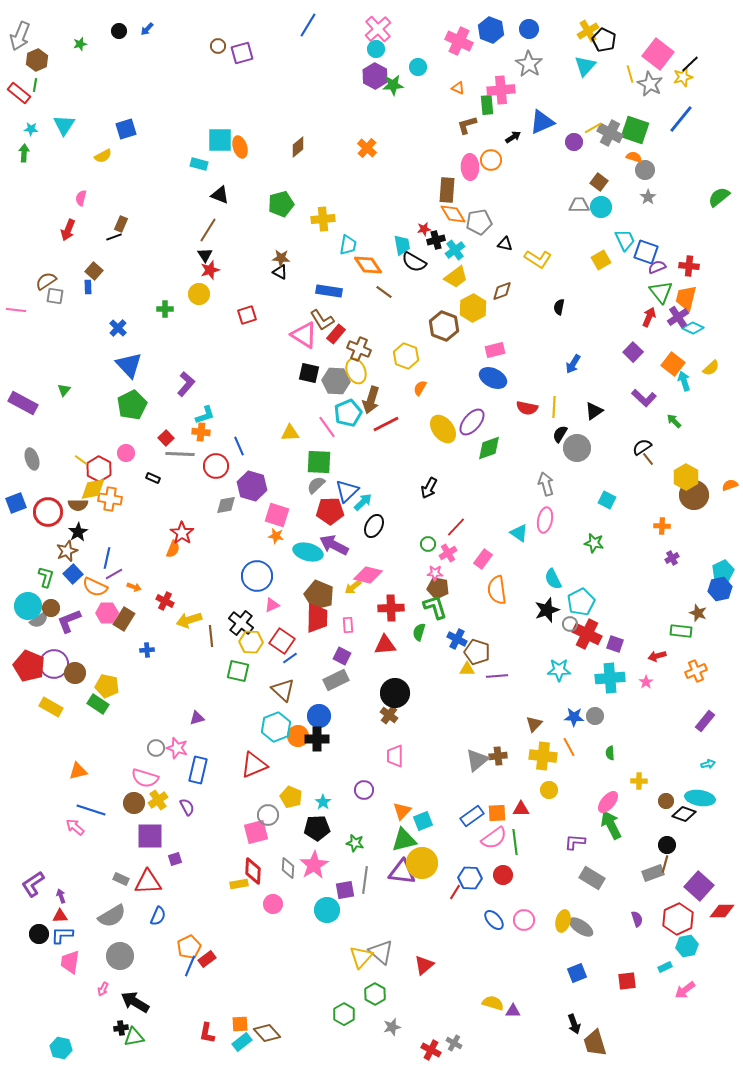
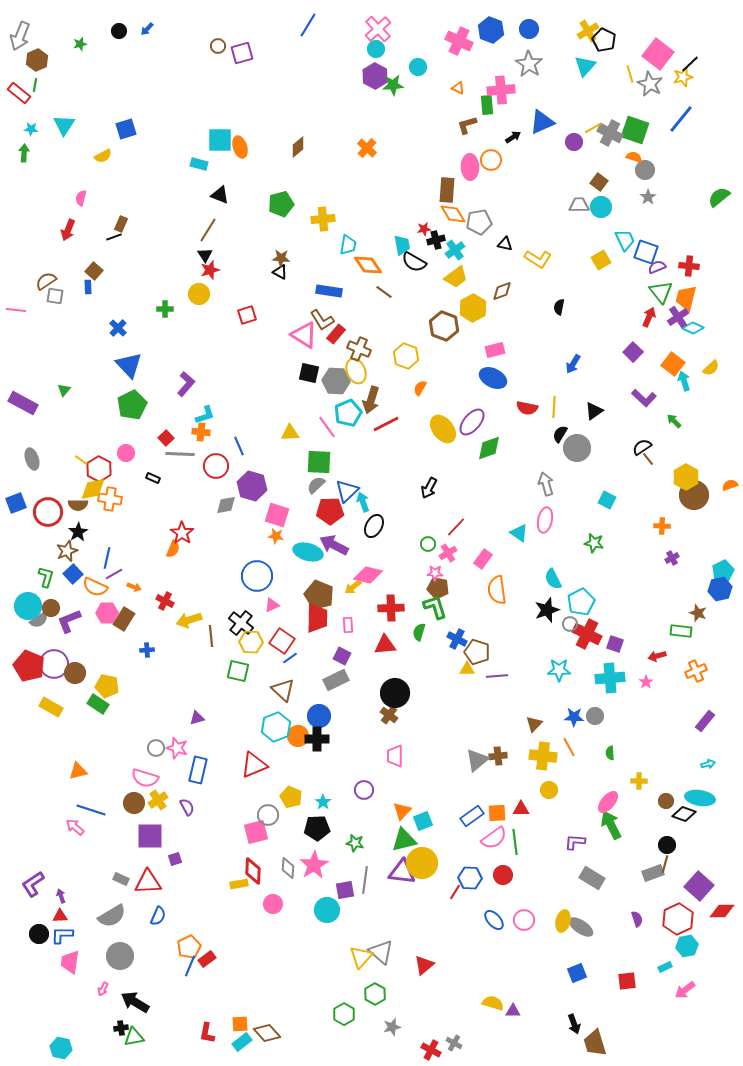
cyan arrow at (363, 502): rotated 66 degrees counterclockwise
